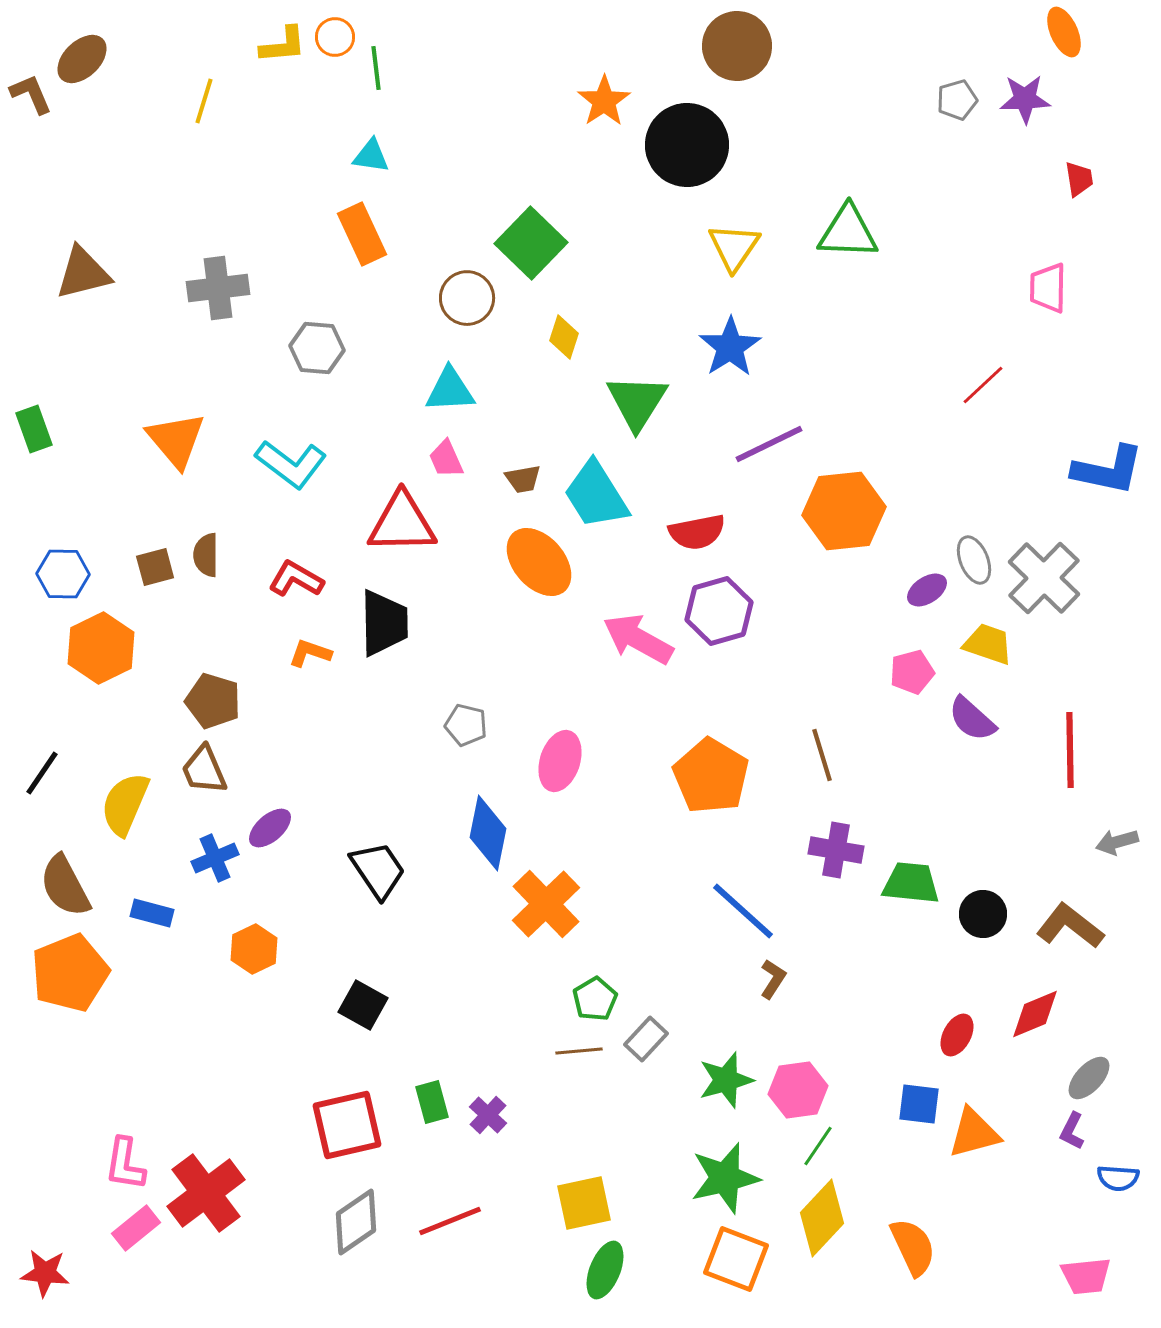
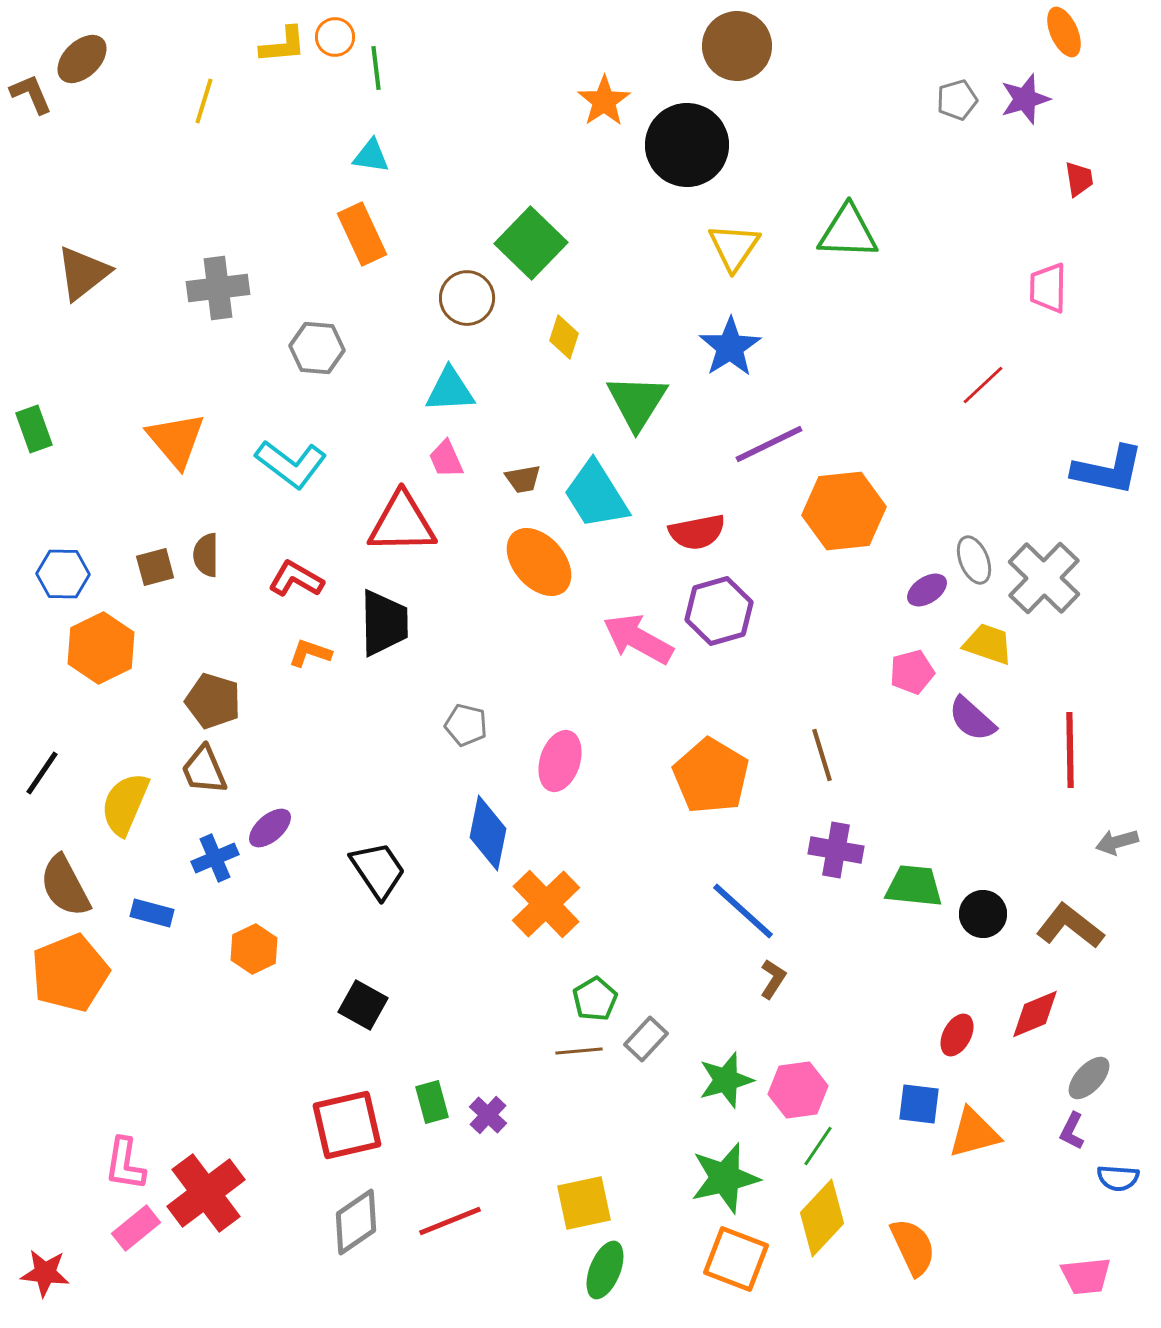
purple star at (1025, 99): rotated 15 degrees counterclockwise
brown triangle at (83, 273): rotated 24 degrees counterclockwise
green trapezoid at (911, 883): moved 3 px right, 3 px down
